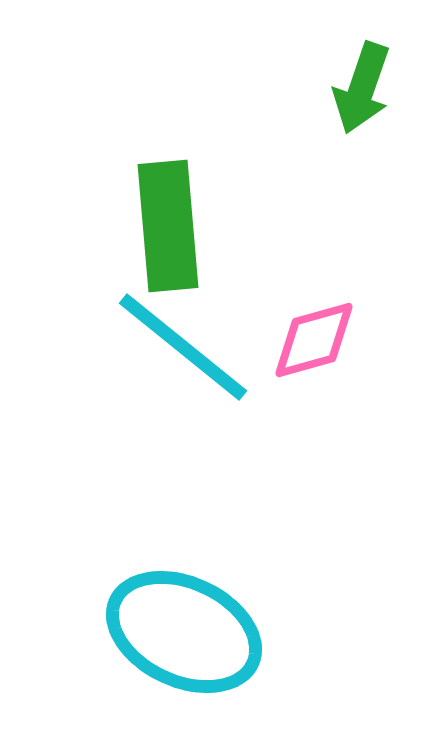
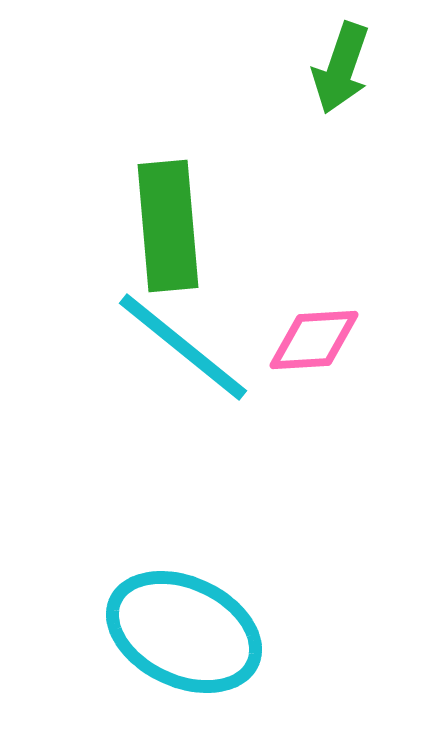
green arrow: moved 21 px left, 20 px up
pink diamond: rotated 12 degrees clockwise
